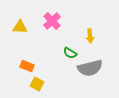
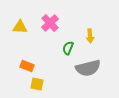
pink cross: moved 2 px left, 2 px down
green semicircle: moved 2 px left, 5 px up; rotated 80 degrees clockwise
gray semicircle: moved 2 px left
yellow square: rotated 16 degrees counterclockwise
